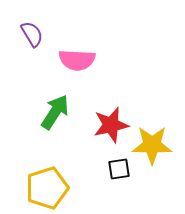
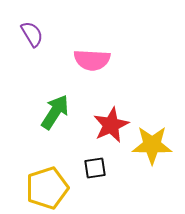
pink semicircle: moved 15 px right
red star: rotated 12 degrees counterclockwise
black square: moved 24 px left, 1 px up
